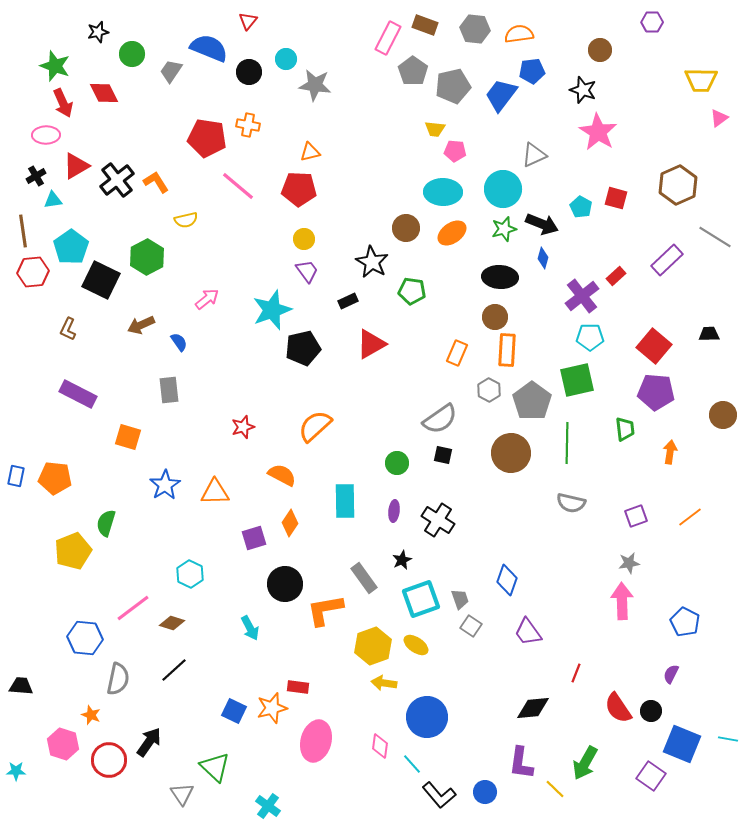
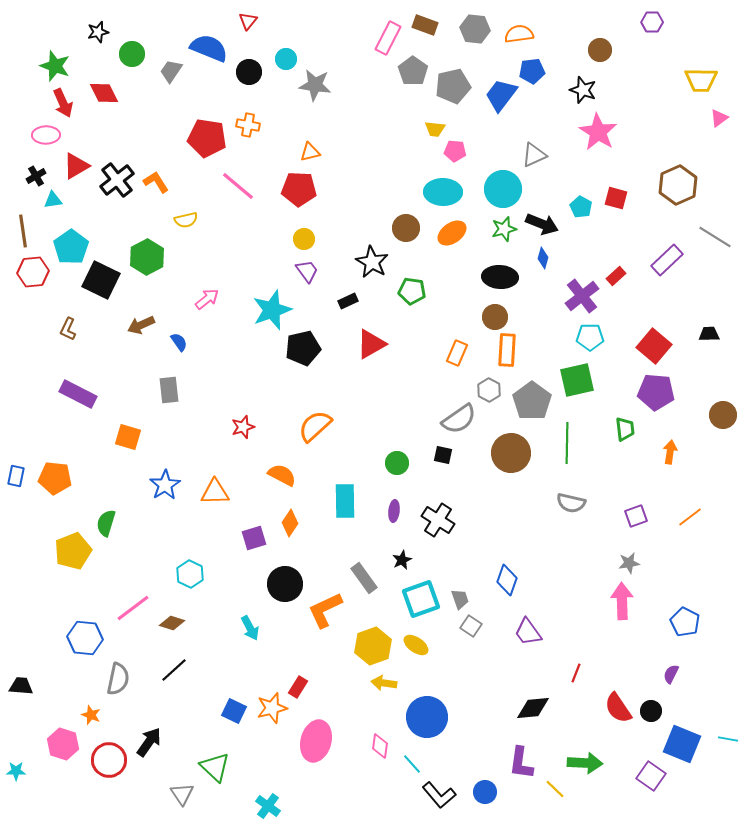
gray semicircle at (440, 419): moved 19 px right
orange L-shape at (325, 610): rotated 15 degrees counterclockwise
red rectangle at (298, 687): rotated 65 degrees counterclockwise
green arrow at (585, 763): rotated 116 degrees counterclockwise
